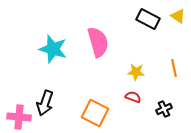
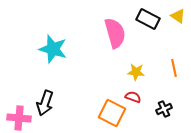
pink semicircle: moved 17 px right, 9 px up
orange square: moved 17 px right
pink cross: moved 1 px down
